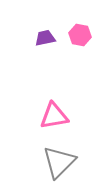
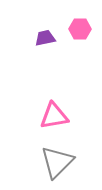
pink hexagon: moved 6 px up; rotated 10 degrees counterclockwise
gray triangle: moved 2 px left
